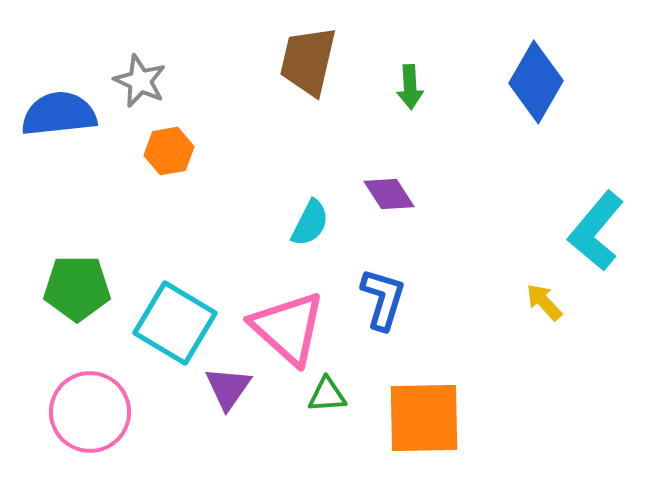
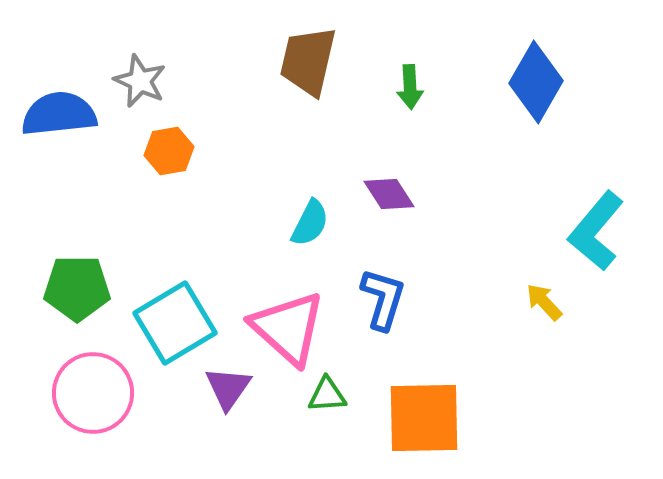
cyan square: rotated 28 degrees clockwise
pink circle: moved 3 px right, 19 px up
